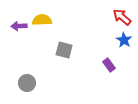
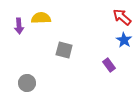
yellow semicircle: moved 1 px left, 2 px up
purple arrow: rotated 91 degrees counterclockwise
